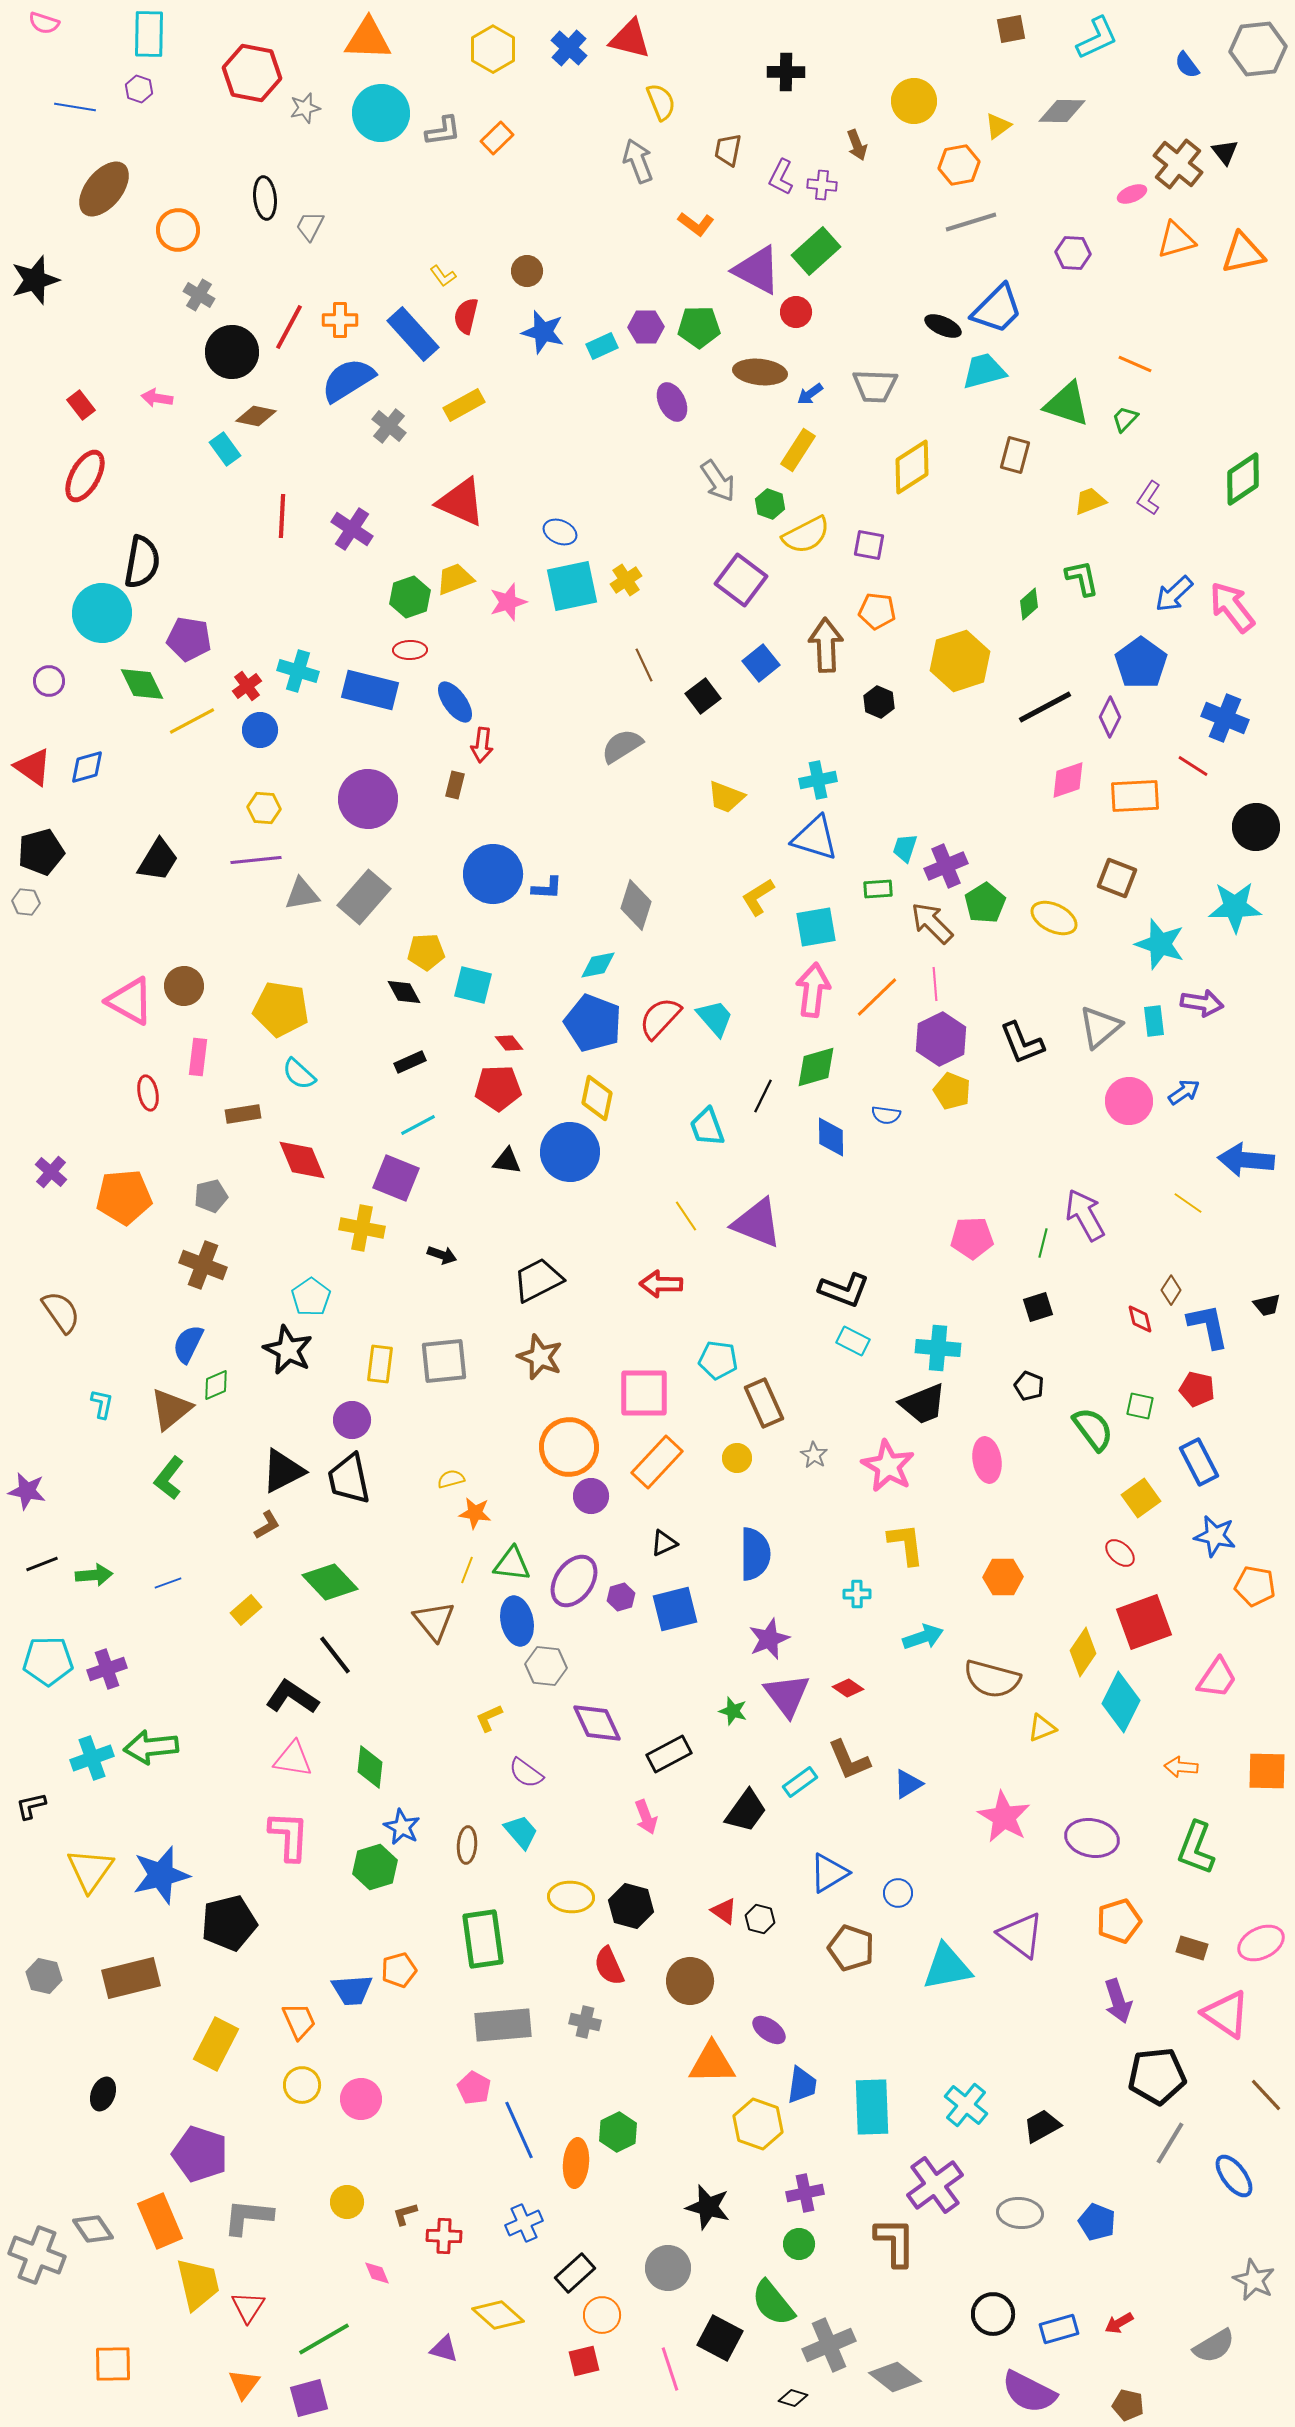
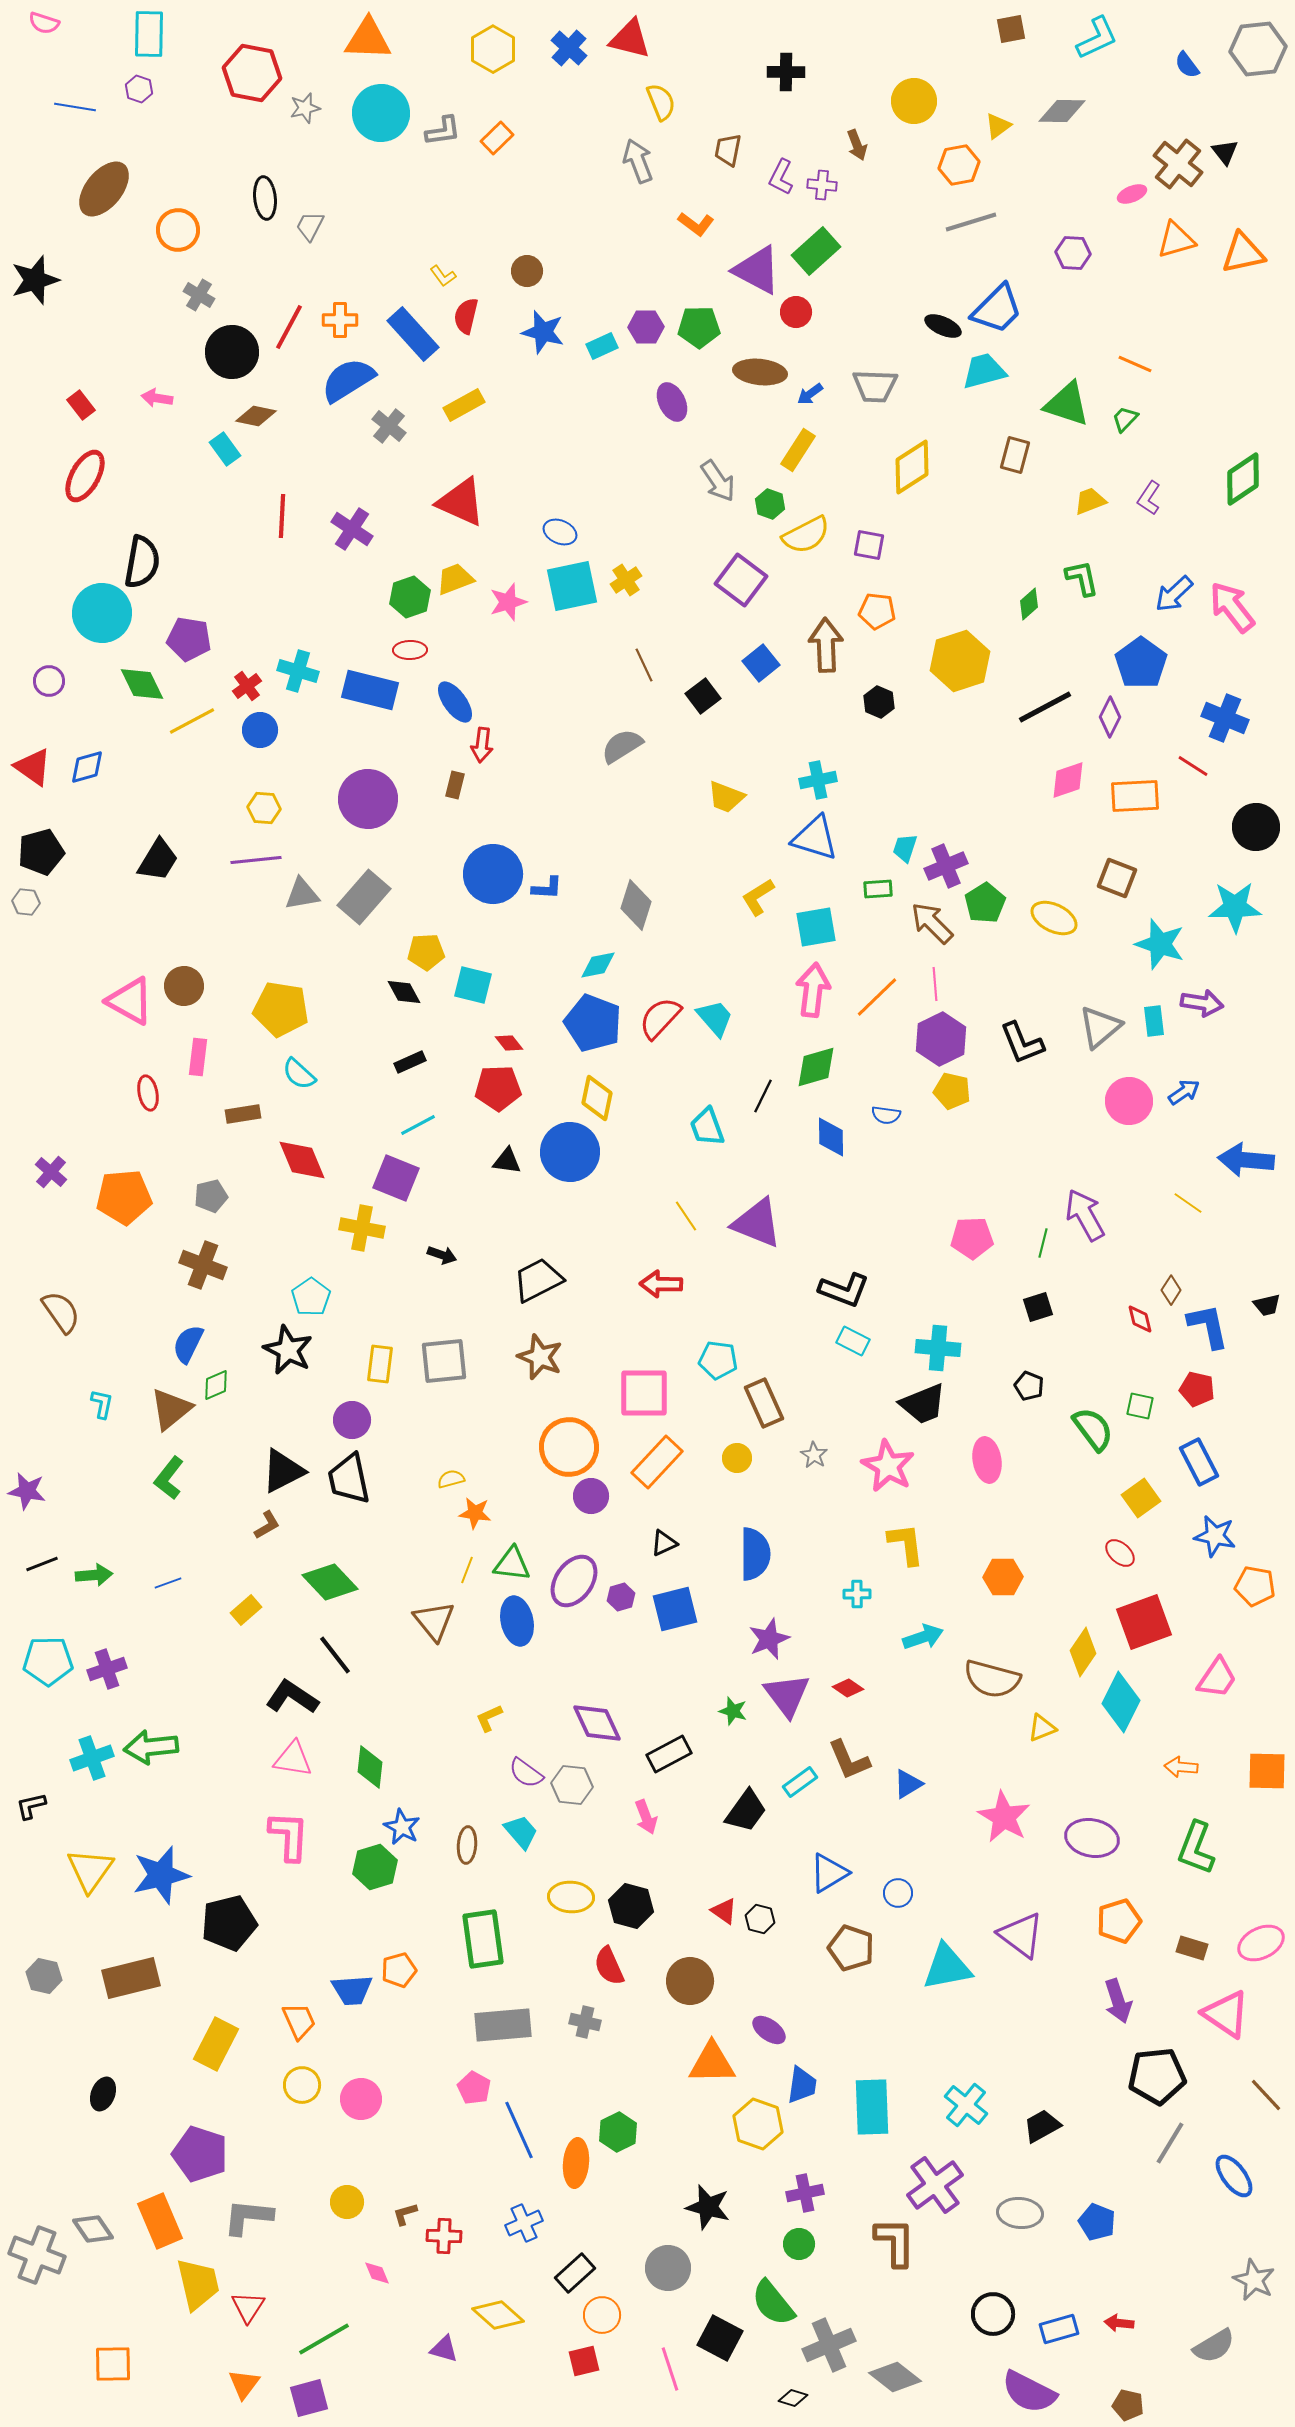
yellow pentagon at (952, 1091): rotated 9 degrees counterclockwise
gray hexagon at (546, 1666): moved 26 px right, 119 px down
red arrow at (1119, 2323): rotated 36 degrees clockwise
